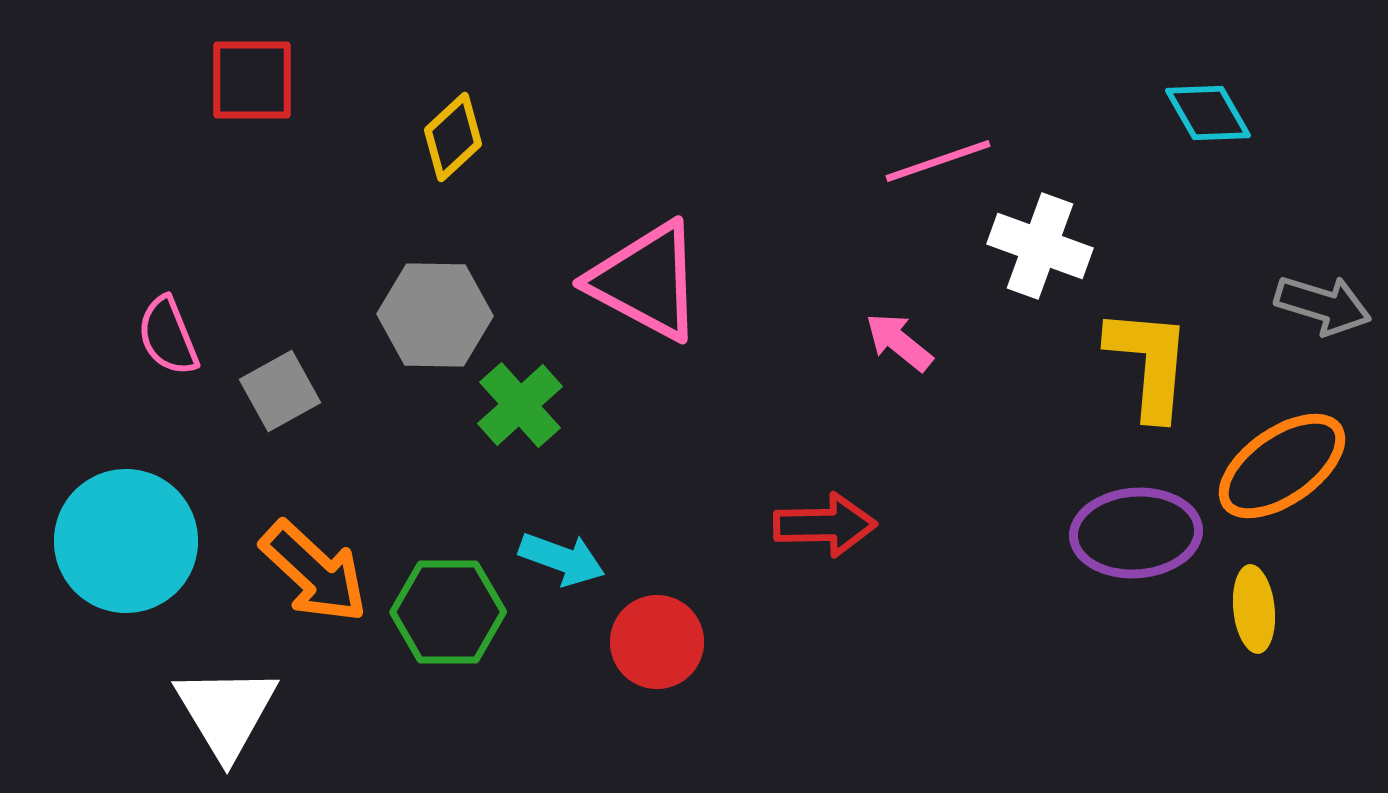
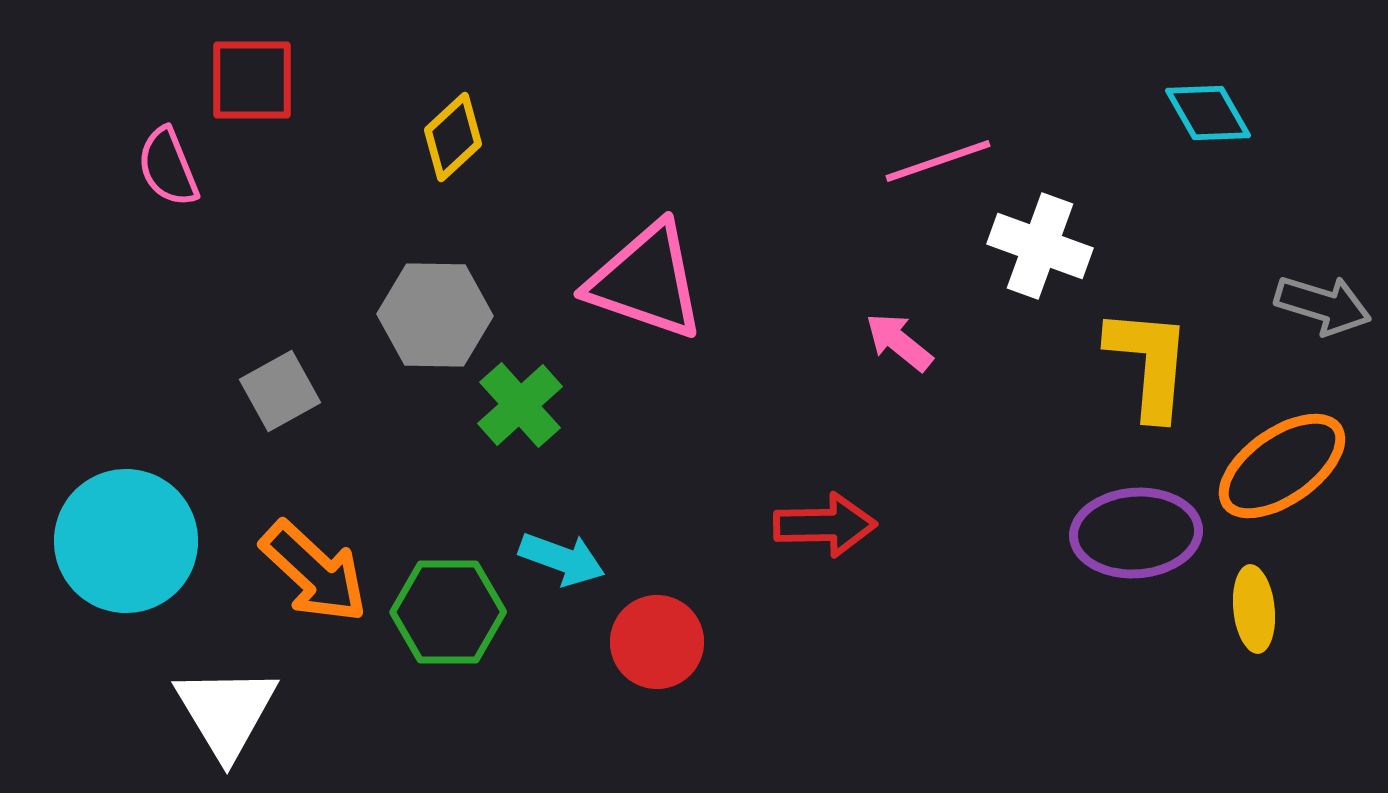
pink triangle: rotated 9 degrees counterclockwise
pink semicircle: moved 169 px up
